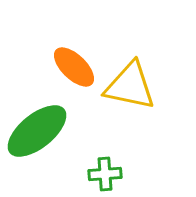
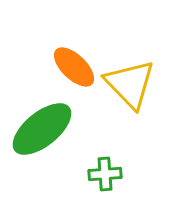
yellow triangle: moved 2 px up; rotated 34 degrees clockwise
green ellipse: moved 5 px right, 2 px up
